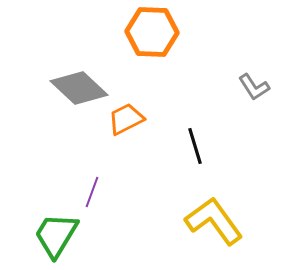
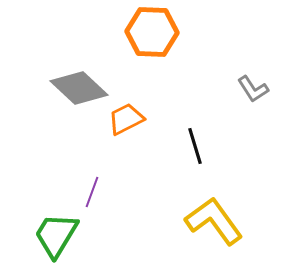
gray L-shape: moved 1 px left, 2 px down
